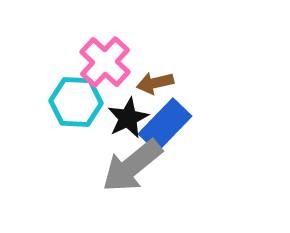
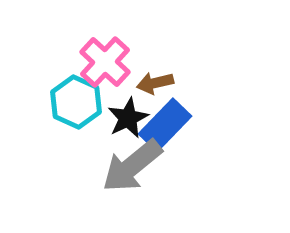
cyan hexagon: rotated 21 degrees clockwise
